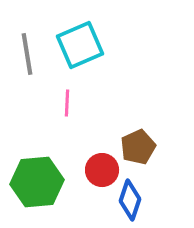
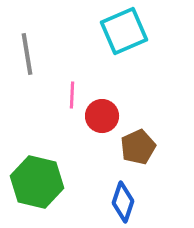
cyan square: moved 44 px right, 14 px up
pink line: moved 5 px right, 8 px up
red circle: moved 54 px up
green hexagon: rotated 18 degrees clockwise
blue diamond: moved 7 px left, 2 px down
